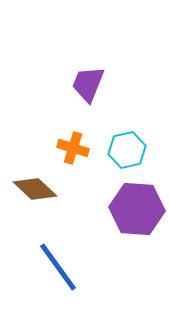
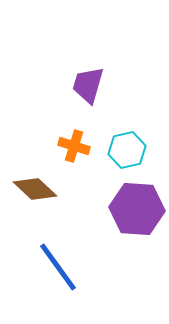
purple trapezoid: moved 1 px down; rotated 6 degrees counterclockwise
orange cross: moved 1 px right, 2 px up
